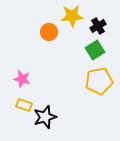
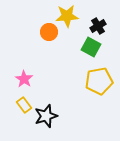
yellow star: moved 5 px left
green square: moved 4 px left, 3 px up; rotated 30 degrees counterclockwise
pink star: moved 2 px right; rotated 18 degrees clockwise
yellow rectangle: rotated 35 degrees clockwise
black star: moved 1 px right, 1 px up
